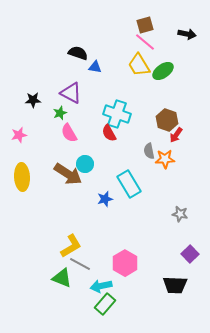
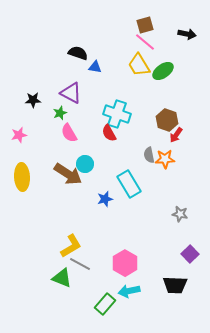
gray semicircle: moved 4 px down
cyan arrow: moved 28 px right, 5 px down
